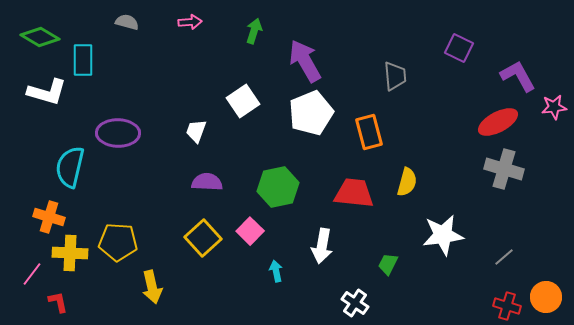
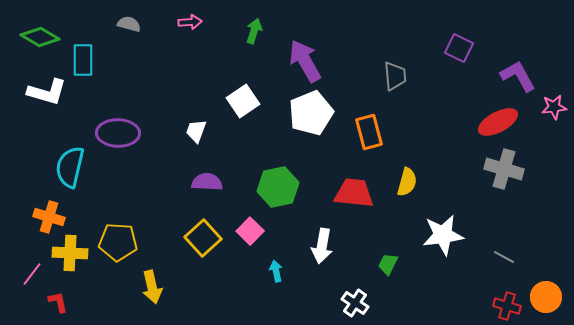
gray semicircle: moved 2 px right, 2 px down
gray line: rotated 70 degrees clockwise
